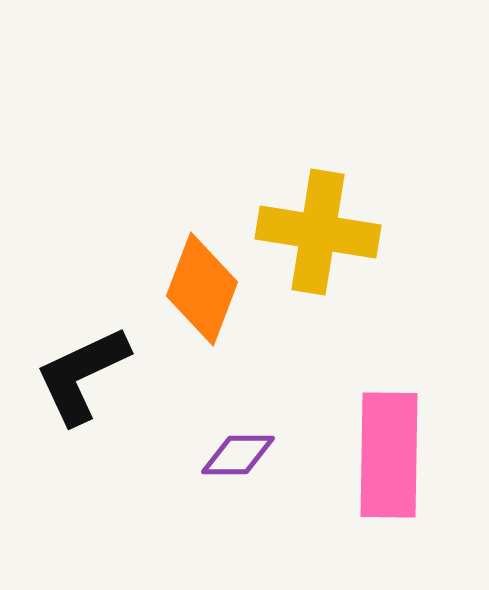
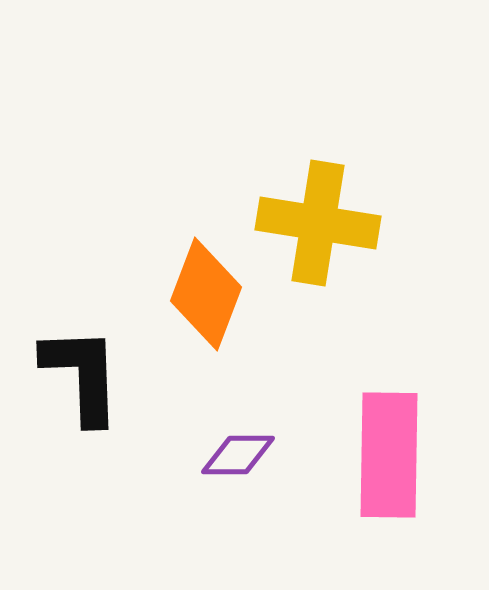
yellow cross: moved 9 px up
orange diamond: moved 4 px right, 5 px down
black L-shape: rotated 113 degrees clockwise
